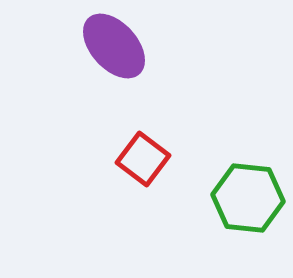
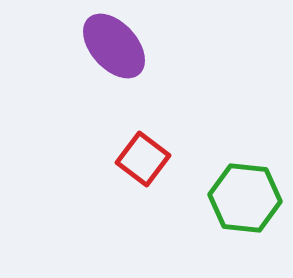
green hexagon: moved 3 px left
